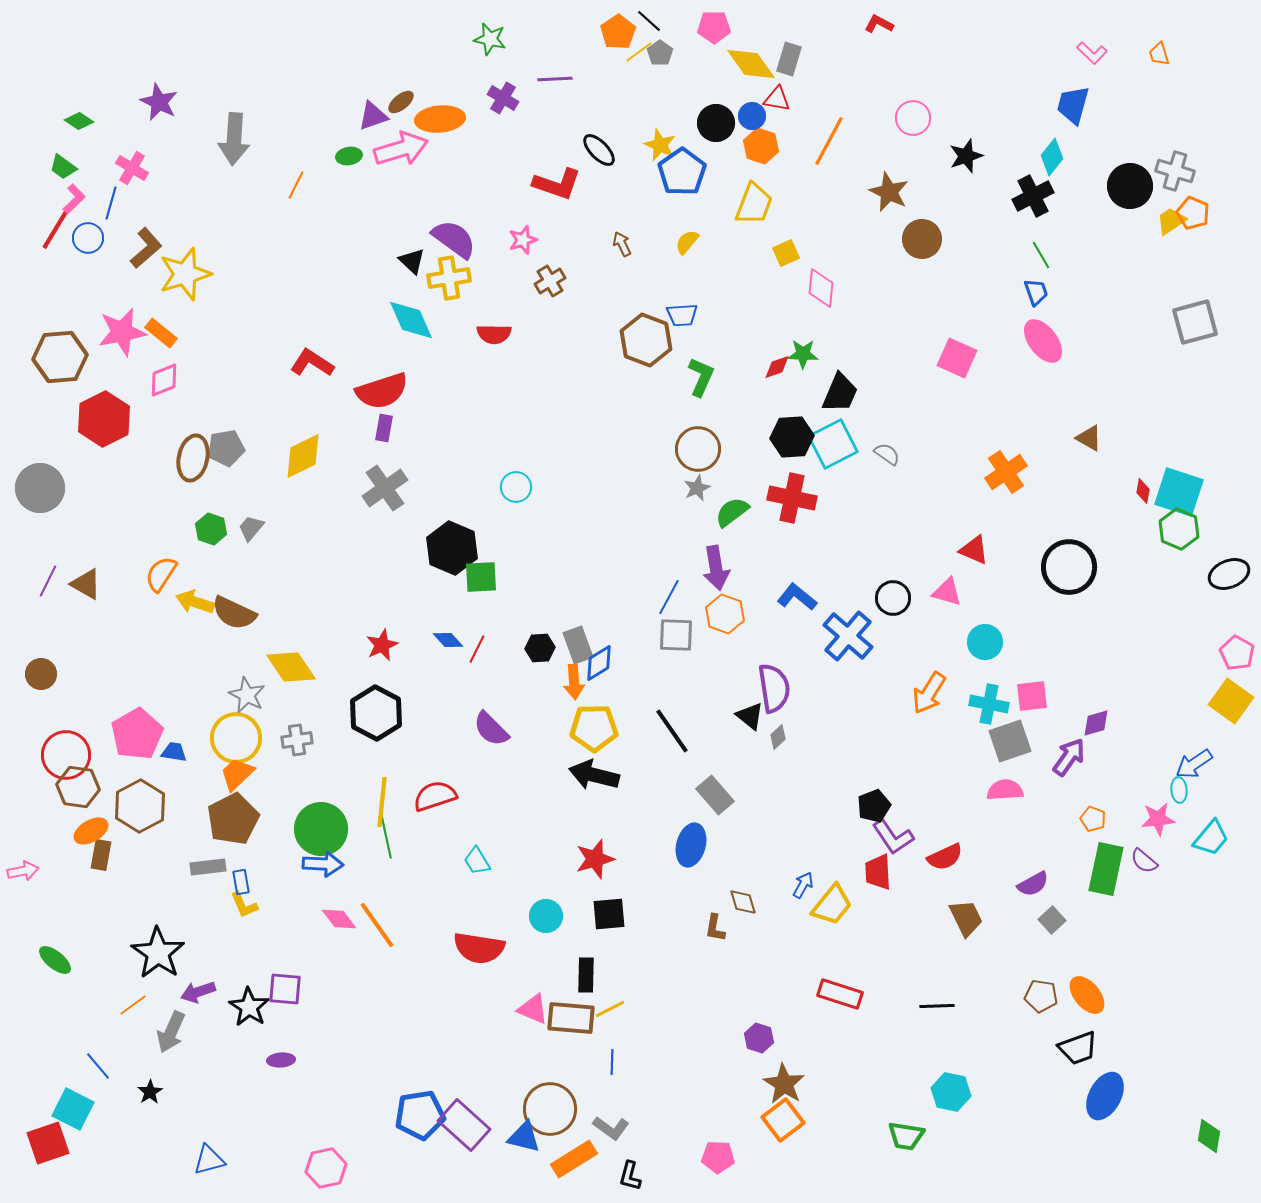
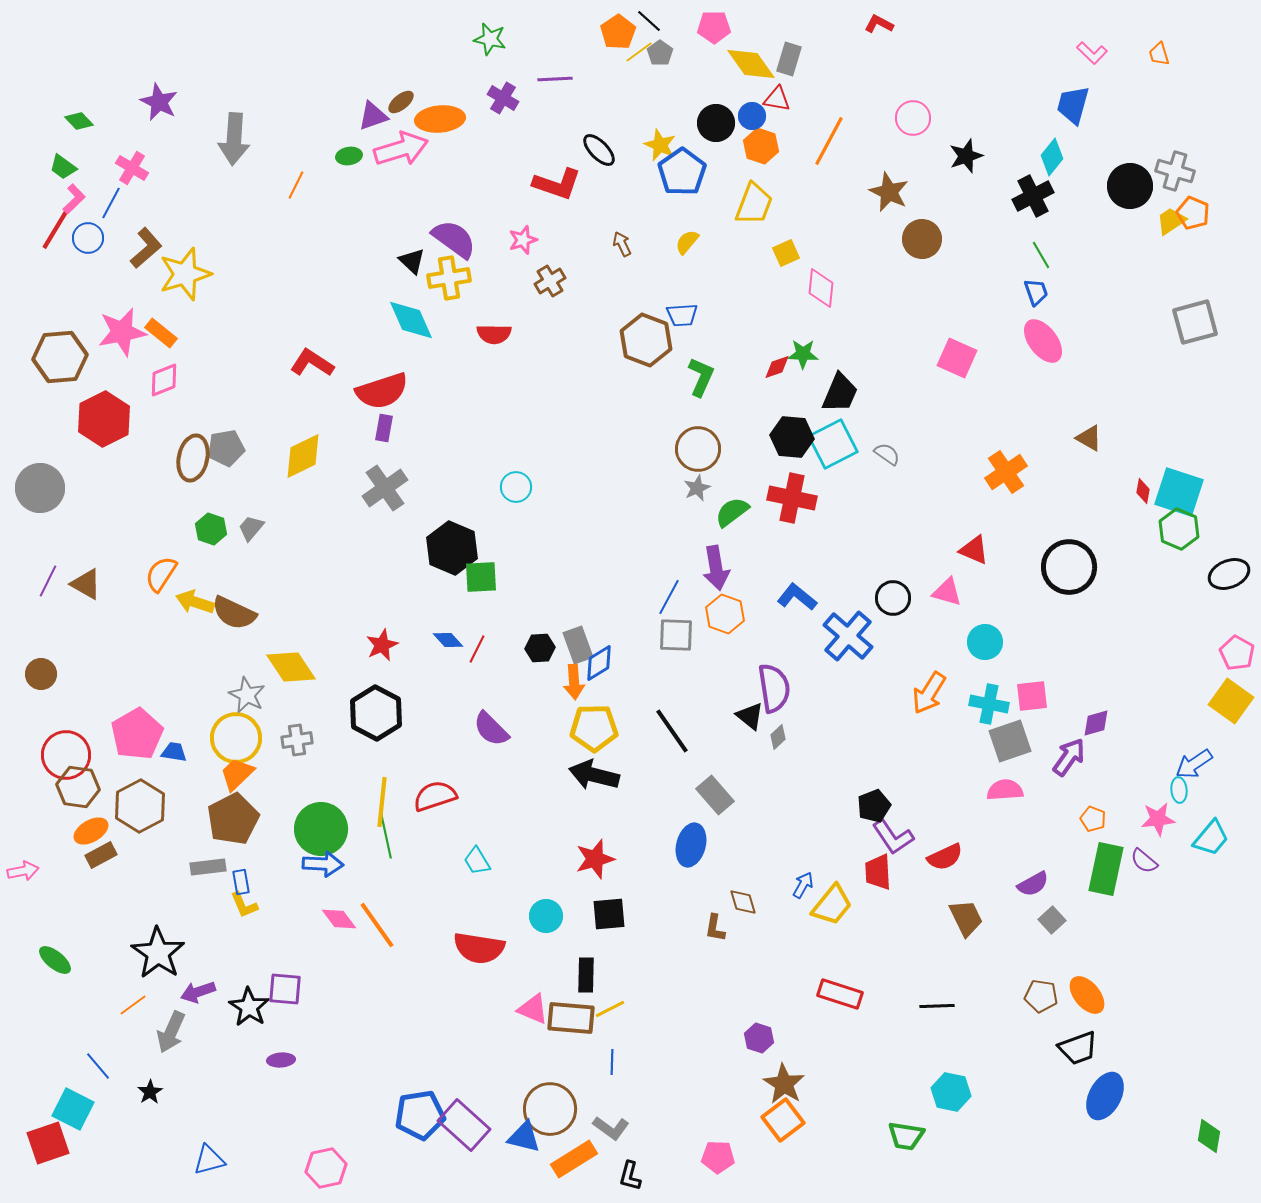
green diamond at (79, 121): rotated 12 degrees clockwise
blue line at (111, 203): rotated 12 degrees clockwise
black hexagon at (792, 437): rotated 9 degrees clockwise
brown rectangle at (101, 855): rotated 52 degrees clockwise
